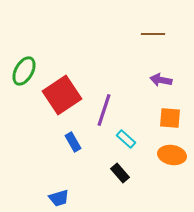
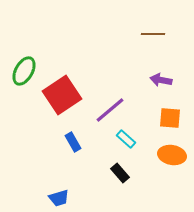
purple line: moved 6 px right; rotated 32 degrees clockwise
